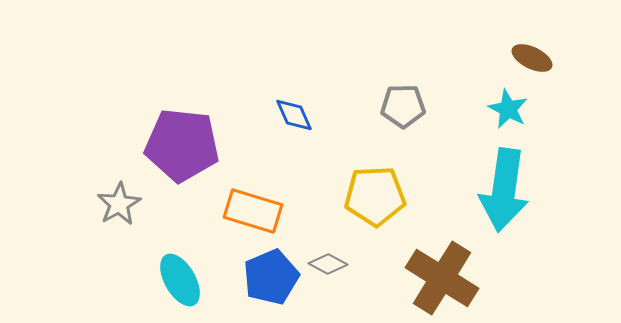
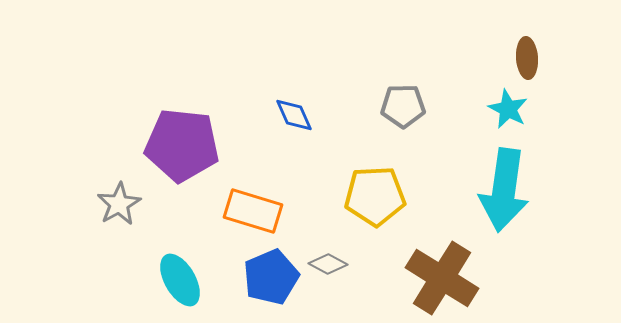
brown ellipse: moved 5 px left; rotated 60 degrees clockwise
